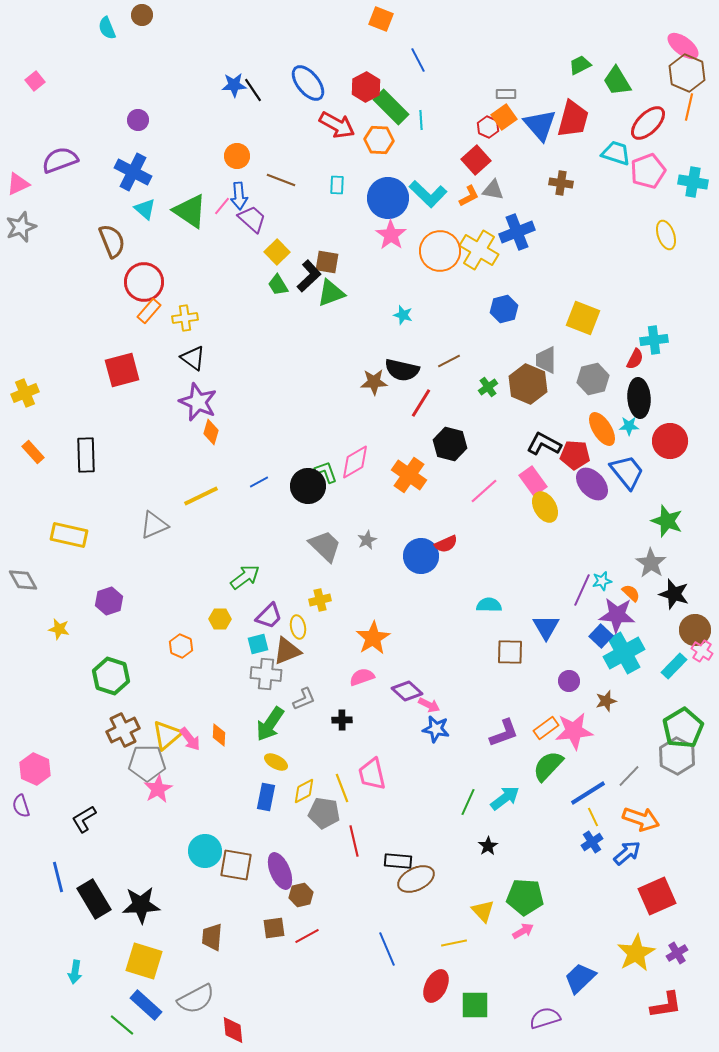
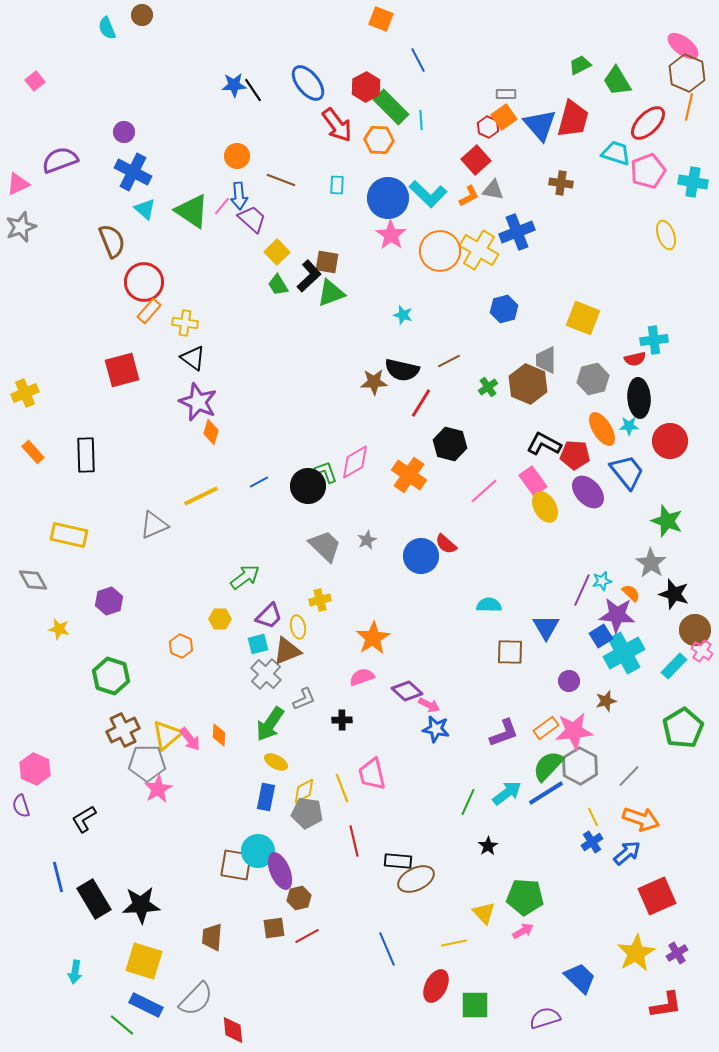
purple circle at (138, 120): moved 14 px left, 12 px down
red arrow at (337, 125): rotated 24 degrees clockwise
green triangle at (190, 211): moved 2 px right
yellow cross at (185, 318): moved 5 px down; rotated 15 degrees clockwise
red semicircle at (635, 359): rotated 50 degrees clockwise
purple ellipse at (592, 484): moved 4 px left, 8 px down
red semicircle at (446, 544): rotated 65 degrees clockwise
gray diamond at (23, 580): moved 10 px right
blue square at (601, 636): rotated 15 degrees clockwise
gray cross at (266, 674): rotated 36 degrees clockwise
gray hexagon at (677, 756): moved 97 px left, 10 px down
blue line at (588, 793): moved 42 px left
cyan arrow at (505, 798): moved 2 px right, 5 px up
gray pentagon at (324, 813): moved 17 px left
cyan circle at (205, 851): moved 53 px right
brown hexagon at (301, 895): moved 2 px left, 3 px down
yellow triangle at (483, 911): moved 1 px right, 2 px down
blue trapezoid at (580, 978): rotated 88 degrees clockwise
gray semicircle at (196, 999): rotated 18 degrees counterclockwise
blue rectangle at (146, 1005): rotated 16 degrees counterclockwise
